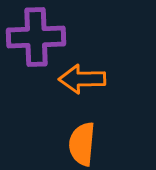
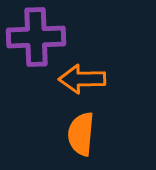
orange semicircle: moved 1 px left, 10 px up
